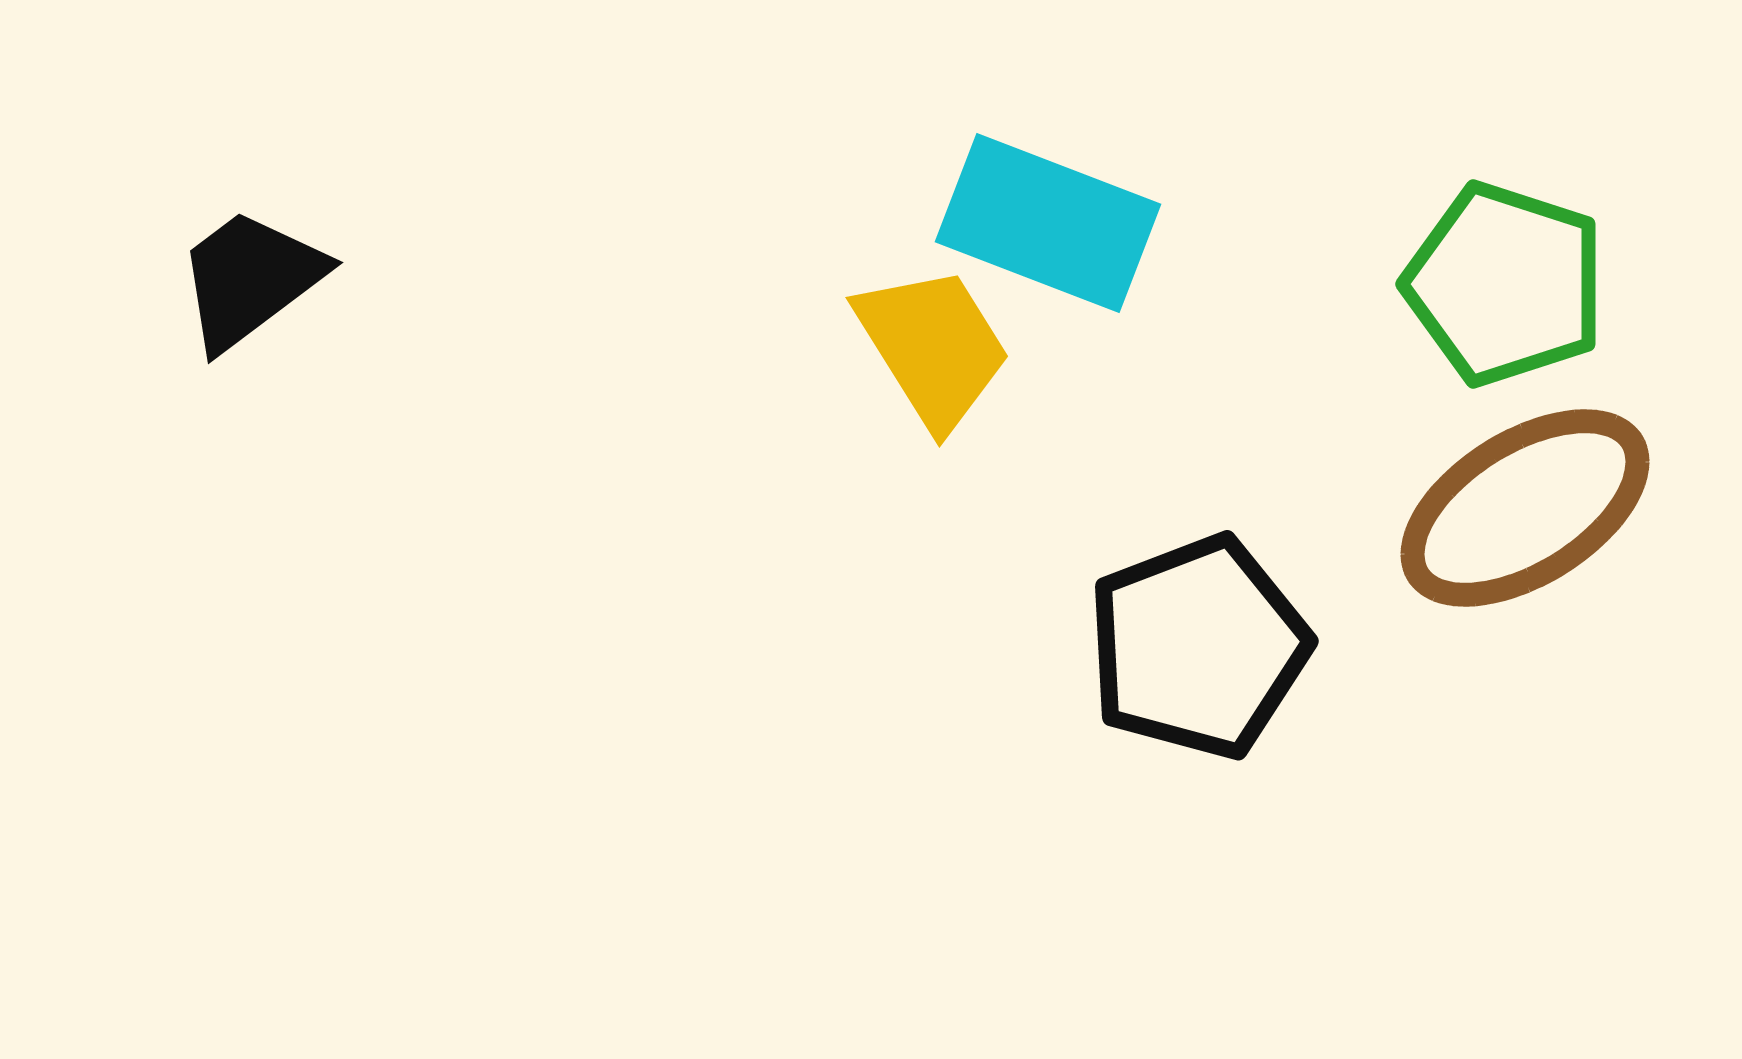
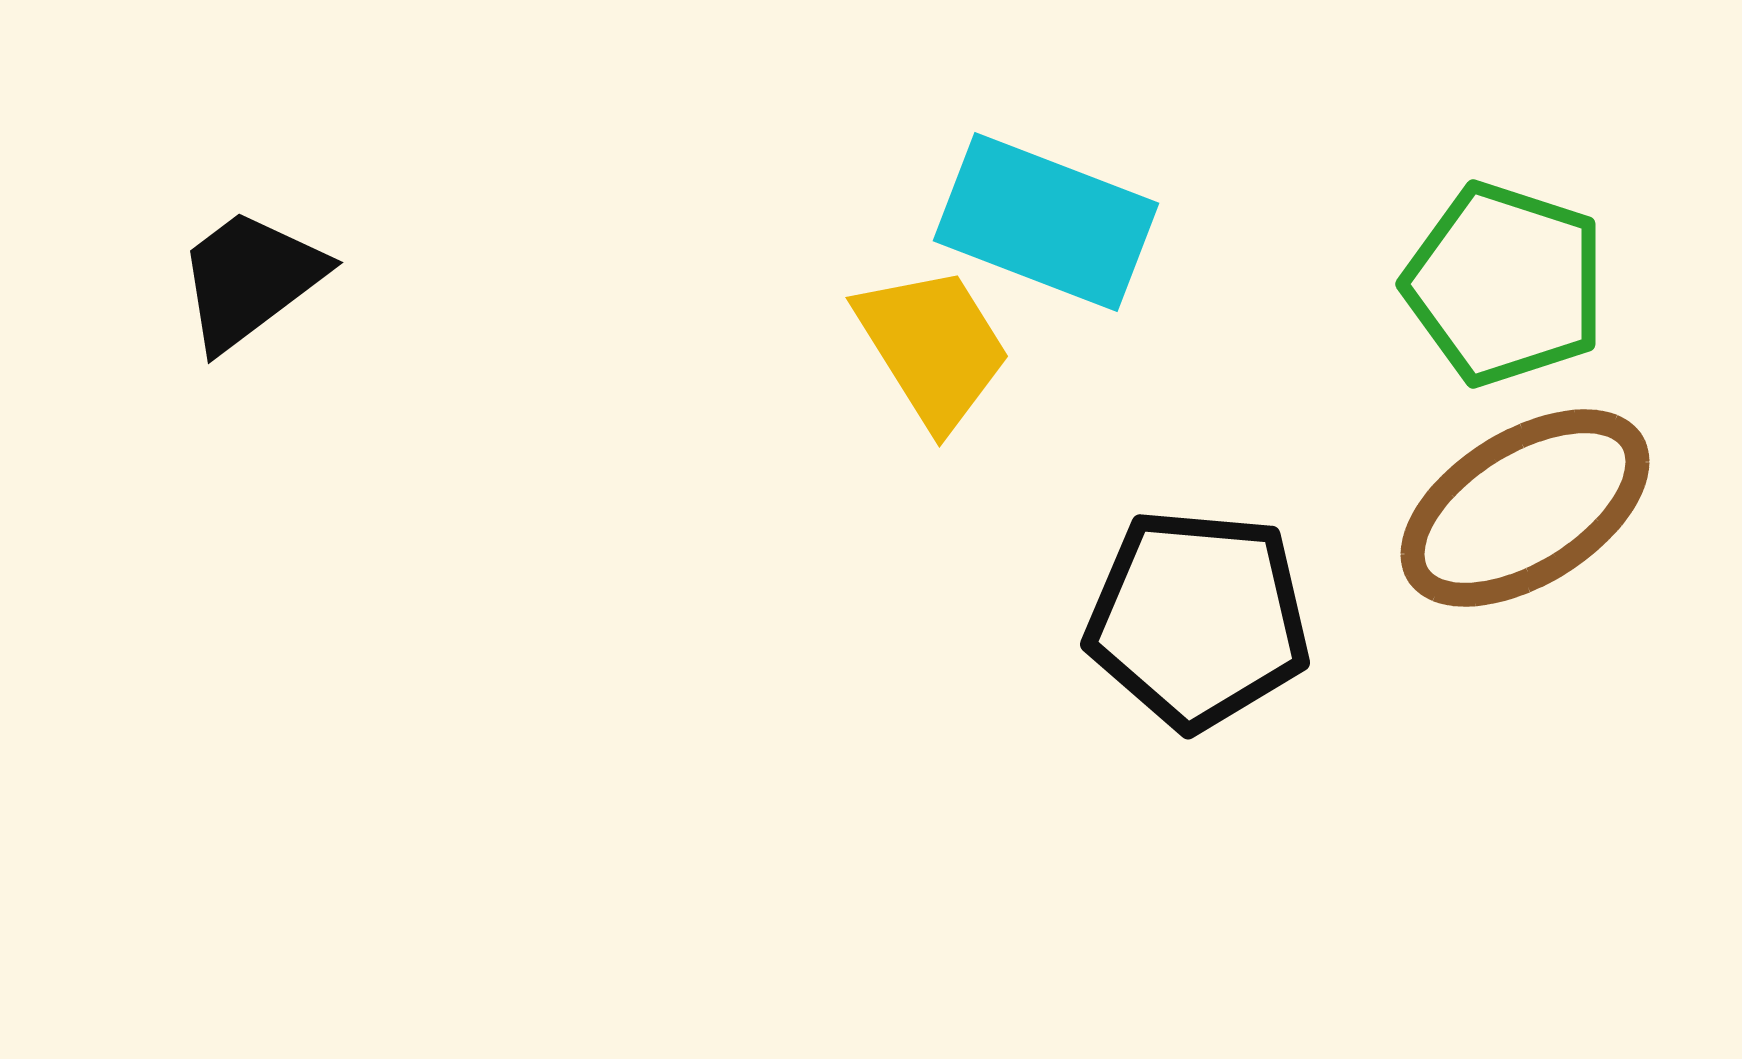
cyan rectangle: moved 2 px left, 1 px up
black pentagon: moved 28 px up; rotated 26 degrees clockwise
